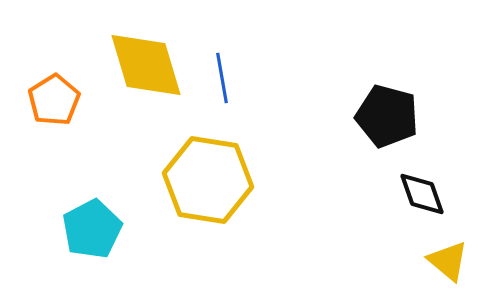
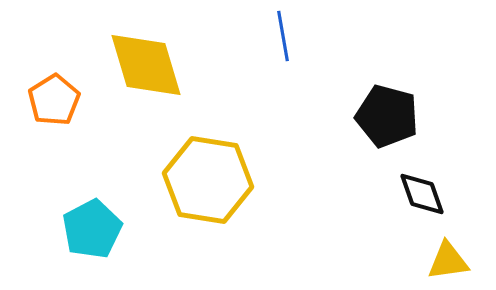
blue line: moved 61 px right, 42 px up
yellow triangle: rotated 48 degrees counterclockwise
